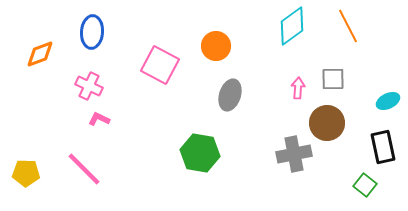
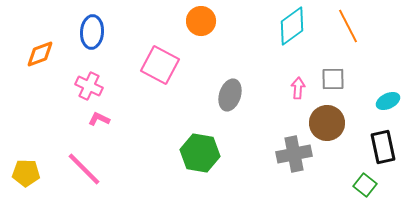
orange circle: moved 15 px left, 25 px up
